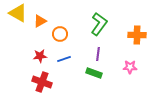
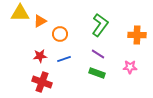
yellow triangle: moved 2 px right; rotated 30 degrees counterclockwise
green L-shape: moved 1 px right, 1 px down
purple line: rotated 64 degrees counterclockwise
green rectangle: moved 3 px right
